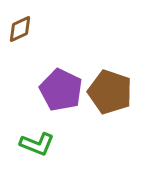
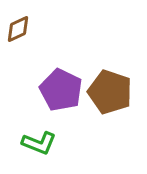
brown diamond: moved 2 px left
green L-shape: moved 2 px right, 1 px up
